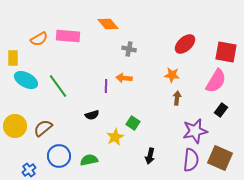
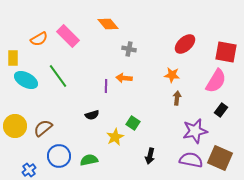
pink rectangle: rotated 40 degrees clockwise
green line: moved 10 px up
purple semicircle: rotated 85 degrees counterclockwise
